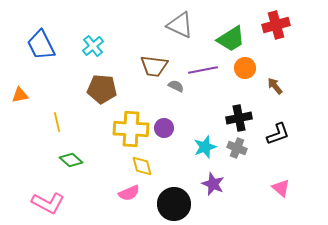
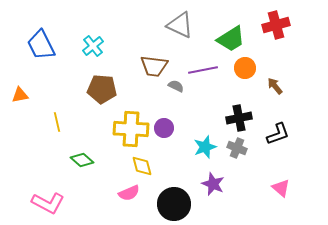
green diamond: moved 11 px right
